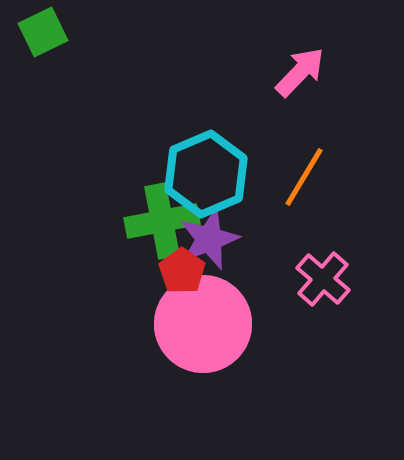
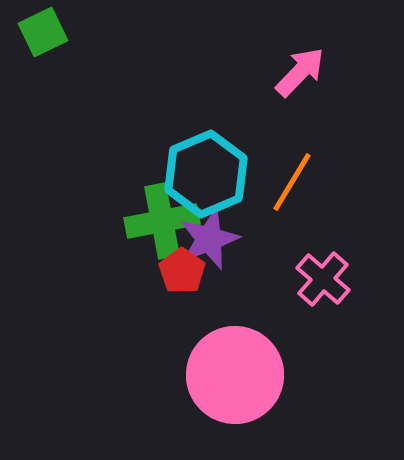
orange line: moved 12 px left, 5 px down
pink circle: moved 32 px right, 51 px down
